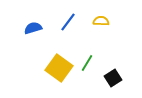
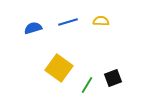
blue line: rotated 36 degrees clockwise
green line: moved 22 px down
black square: rotated 12 degrees clockwise
